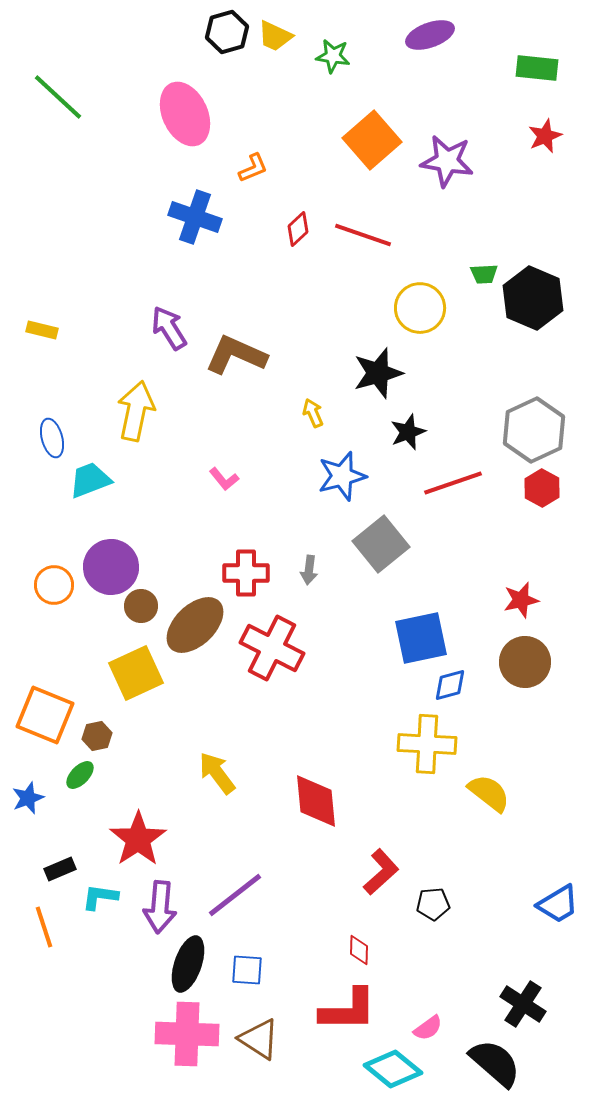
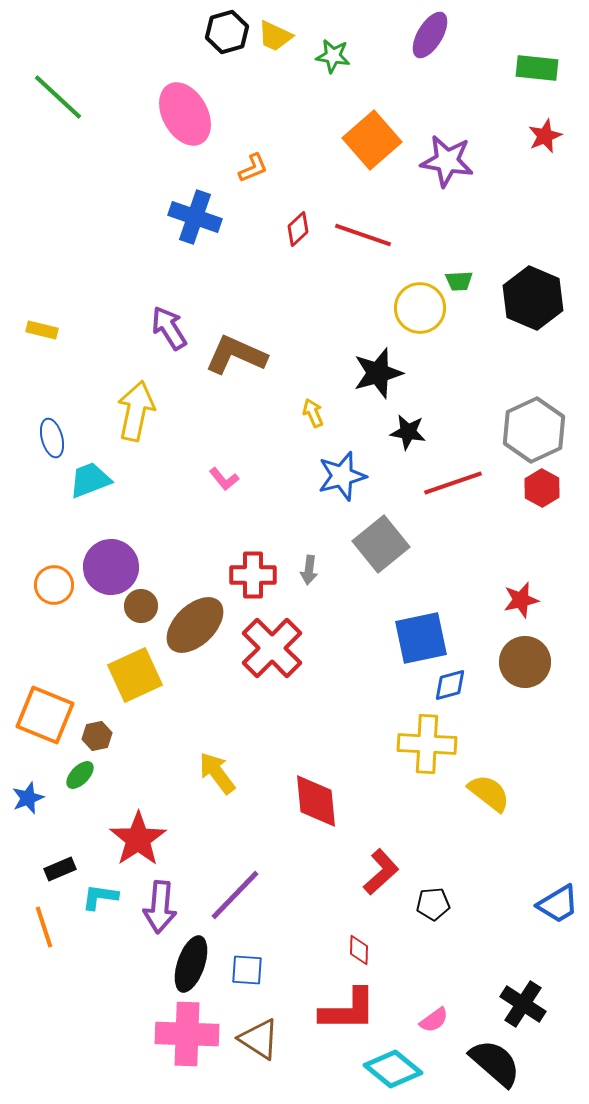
purple ellipse at (430, 35): rotated 39 degrees counterclockwise
pink ellipse at (185, 114): rotated 4 degrees counterclockwise
green trapezoid at (484, 274): moved 25 px left, 7 px down
black star at (408, 432): rotated 30 degrees clockwise
red cross at (246, 573): moved 7 px right, 2 px down
red cross at (272, 648): rotated 18 degrees clockwise
yellow square at (136, 673): moved 1 px left, 2 px down
purple line at (235, 895): rotated 8 degrees counterclockwise
black ellipse at (188, 964): moved 3 px right
pink semicircle at (428, 1028): moved 6 px right, 8 px up
